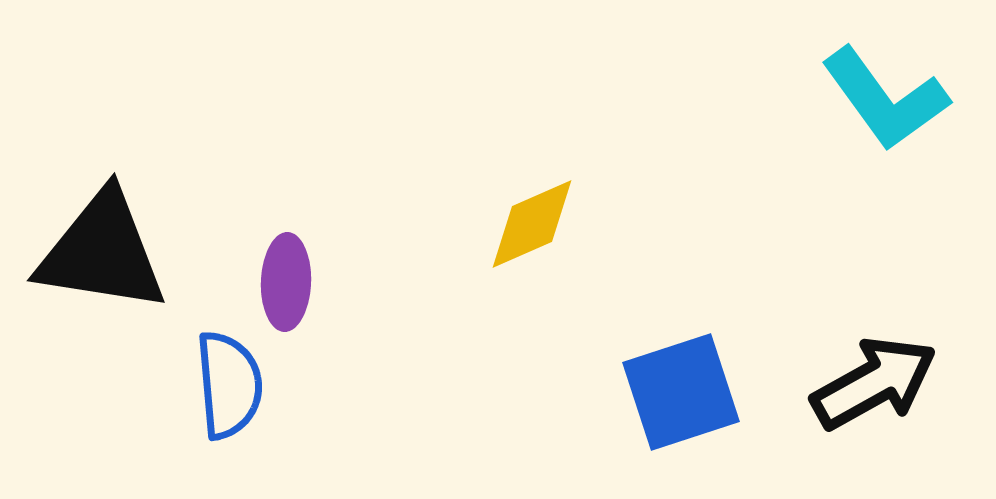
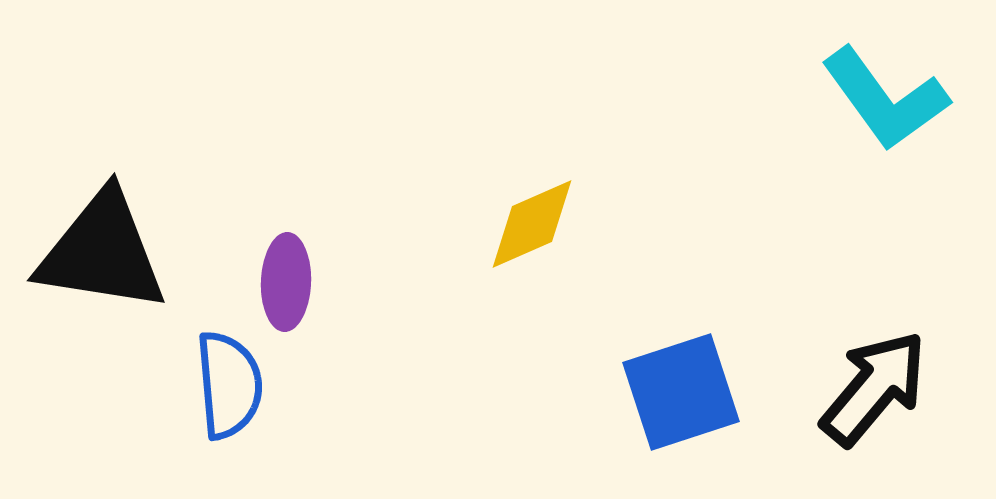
black arrow: moved 5 px down; rotated 21 degrees counterclockwise
